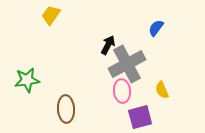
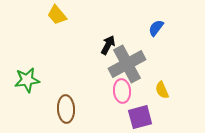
yellow trapezoid: moved 6 px right; rotated 75 degrees counterclockwise
